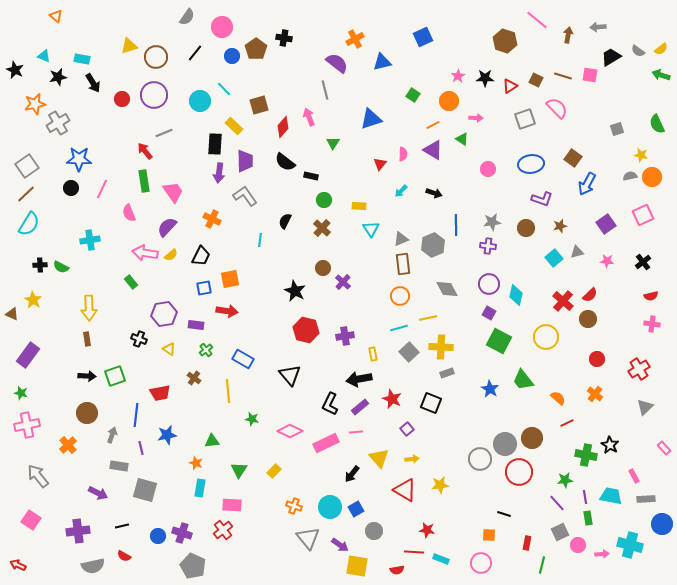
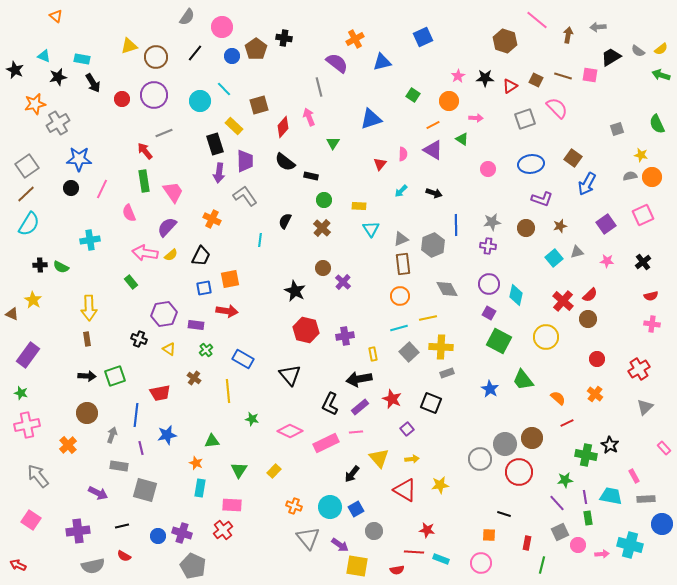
gray line at (325, 90): moved 6 px left, 3 px up
black rectangle at (215, 144): rotated 20 degrees counterclockwise
